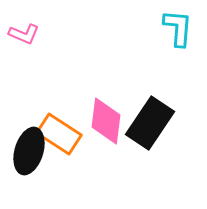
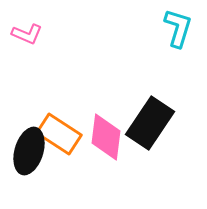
cyan L-shape: rotated 12 degrees clockwise
pink L-shape: moved 3 px right
pink diamond: moved 16 px down
